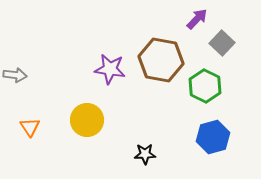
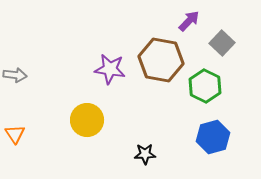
purple arrow: moved 8 px left, 2 px down
orange triangle: moved 15 px left, 7 px down
